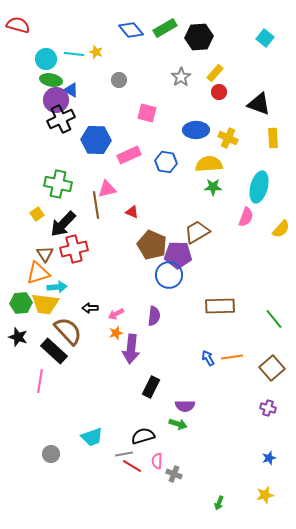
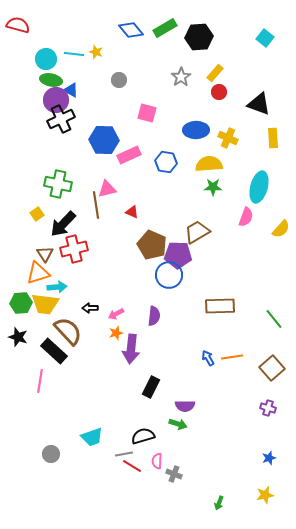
blue hexagon at (96, 140): moved 8 px right
